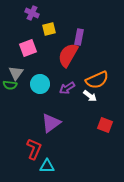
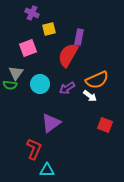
cyan triangle: moved 4 px down
